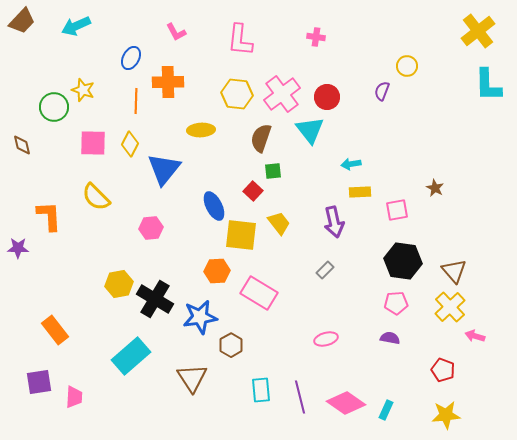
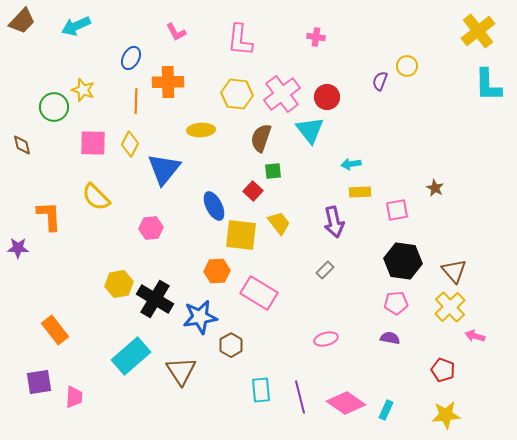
purple semicircle at (382, 91): moved 2 px left, 10 px up
brown triangle at (192, 378): moved 11 px left, 7 px up
